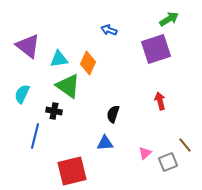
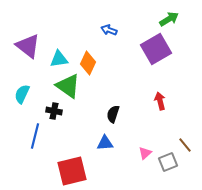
purple square: rotated 12 degrees counterclockwise
